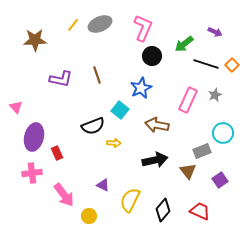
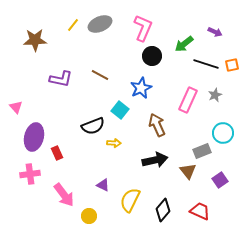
orange square: rotated 32 degrees clockwise
brown line: moved 3 px right; rotated 42 degrees counterclockwise
brown arrow: rotated 55 degrees clockwise
pink cross: moved 2 px left, 1 px down
